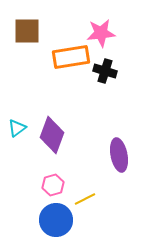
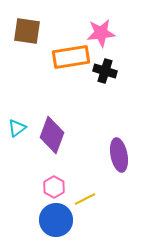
brown square: rotated 8 degrees clockwise
pink hexagon: moved 1 px right, 2 px down; rotated 15 degrees counterclockwise
